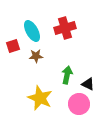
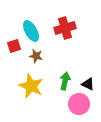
cyan ellipse: moved 1 px left
red square: moved 1 px right
brown star: rotated 16 degrees clockwise
green arrow: moved 2 px left, 6 px down
yellow star: moved 9 px left, 12 px up
